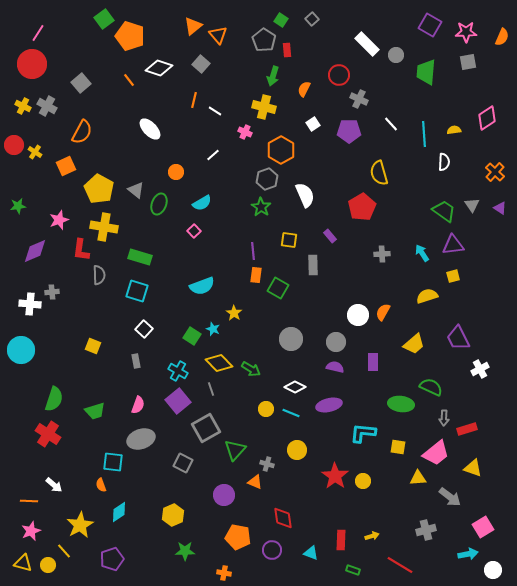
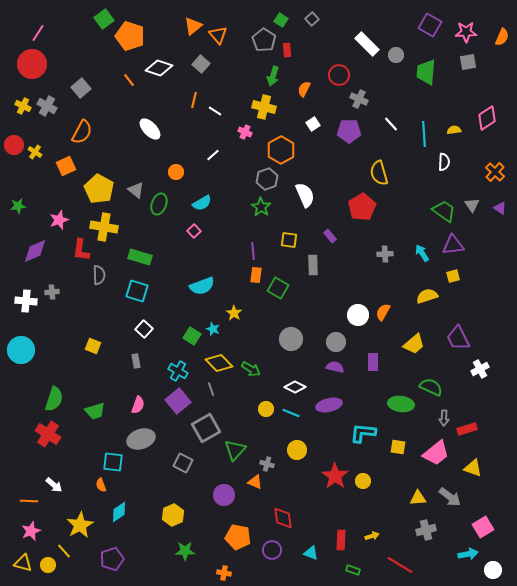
gray square at (81, 83): moved 5 px down
gray cross at (382, 254): moved 3 px right
white cross at (30, 304): moved 4 px left, 3 px up
yellow triangle at (418, 478): moved 20 px down
